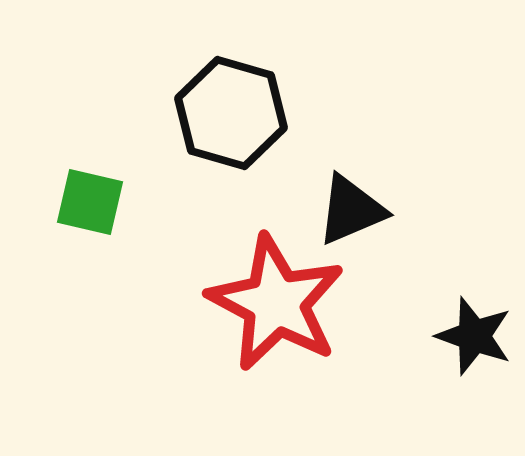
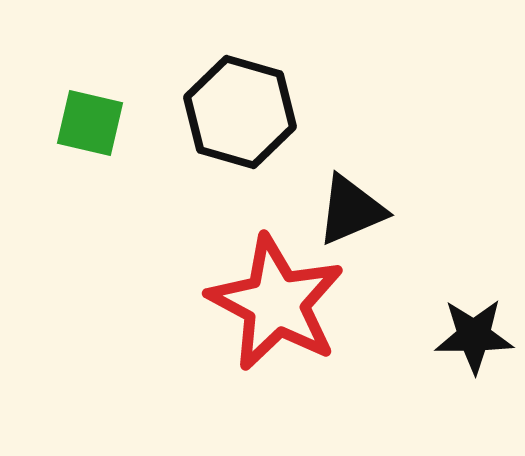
black hexagon: moved 9 px right, 1 px up
green square: moved 79 px up
black star: rotated 20 degrees counterclockwise
